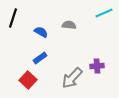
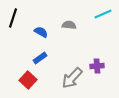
cyan line: moved 1 px left, 1 px down
